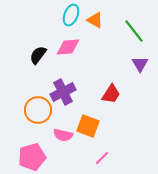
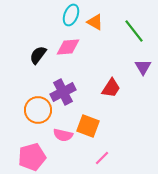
orange triangle: moved 2 px down
purple triangle: moved 3 px right, 3 px down
red trapezoid: moved 6 px up
